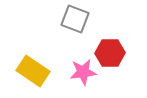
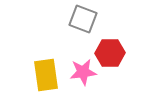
gray square: moved 8 px right
yellow rectangle: moved 13 px right, 4 px down; rotated 48 degrees clockwise
